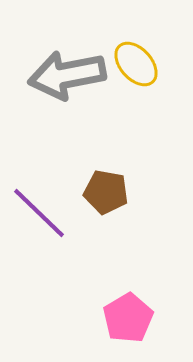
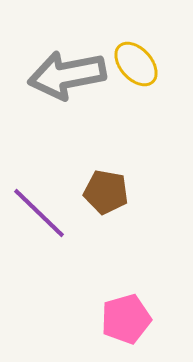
pink pentagon: moved 2 px left, 1 px down; rotated 15 degrees clockwise
